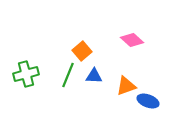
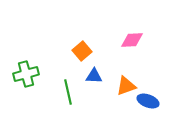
pink diamond: rotated 45 degrees counterclockwise
green line: moved 17 px down; rotated 35 degrees counterclockwise
